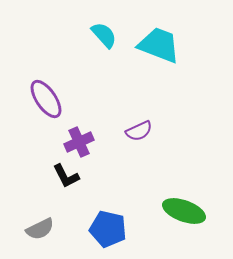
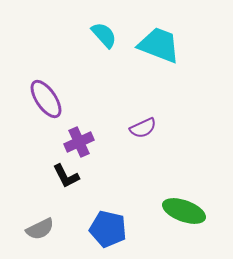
purple semicircle: moved 4 px right, 3 px up
